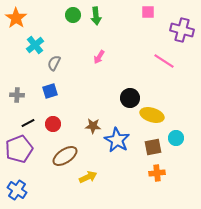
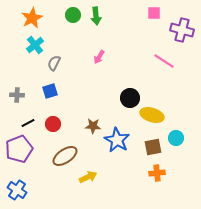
pink square: moved 6 px right, 1 px down
orange star: moved 16 px right; rotated 10 degrees clockwise
